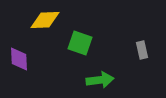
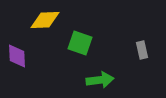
purple diamond: moved 2 px left, 3 px up
